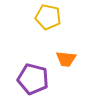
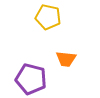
purple pentagon: moved 2 px left
